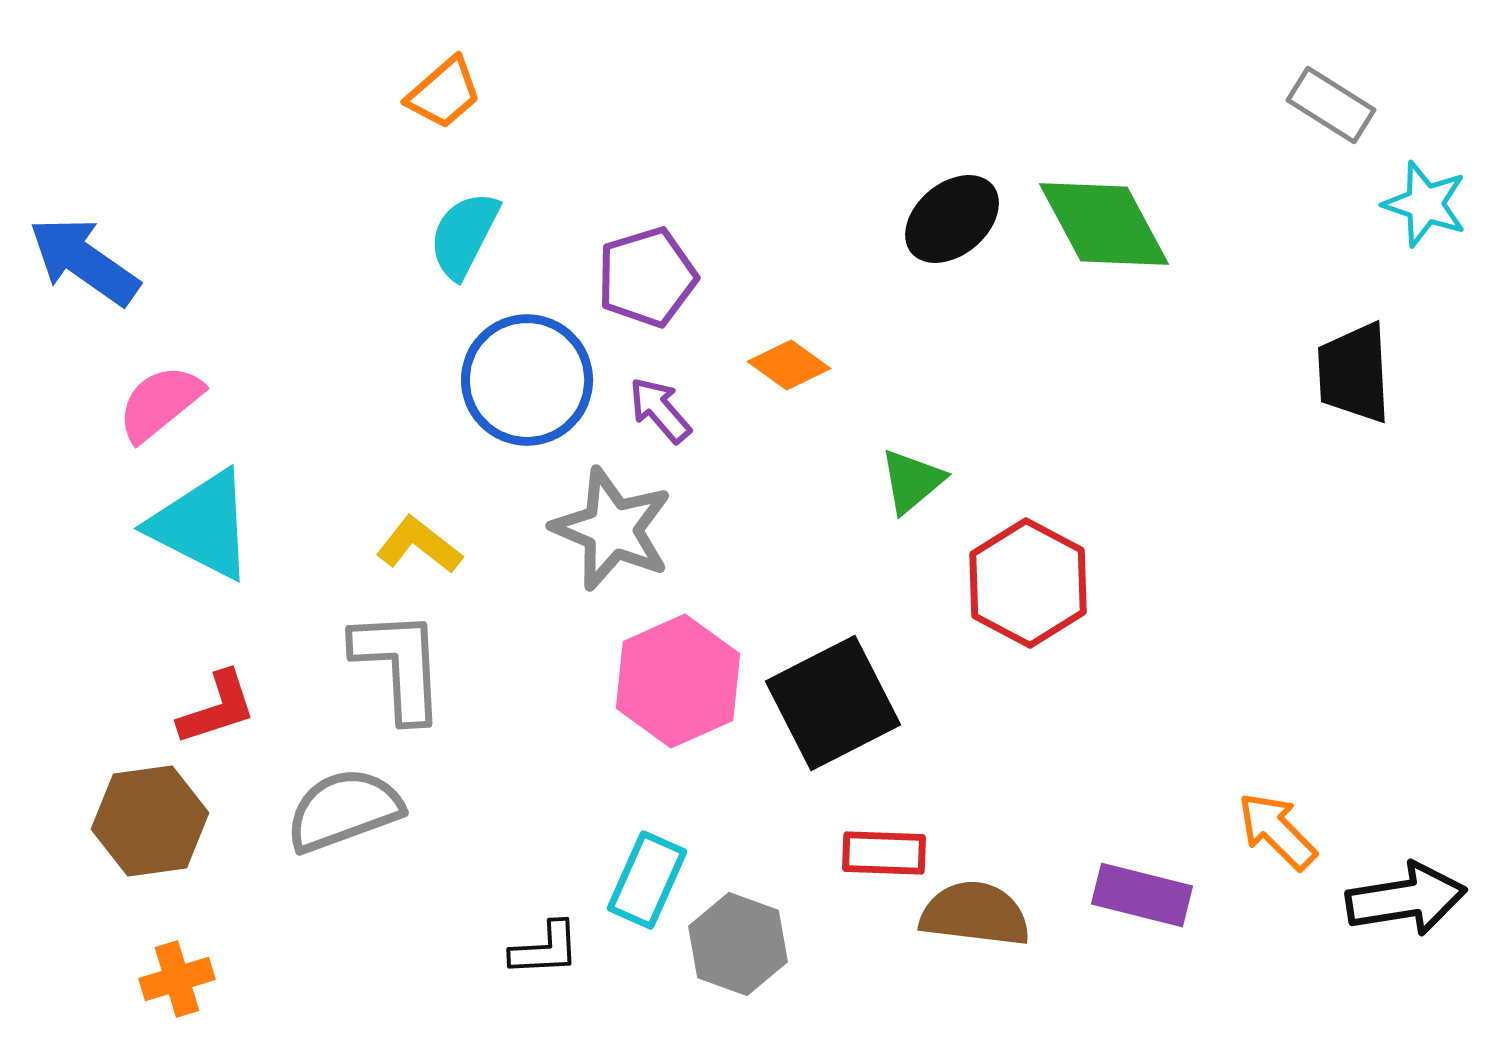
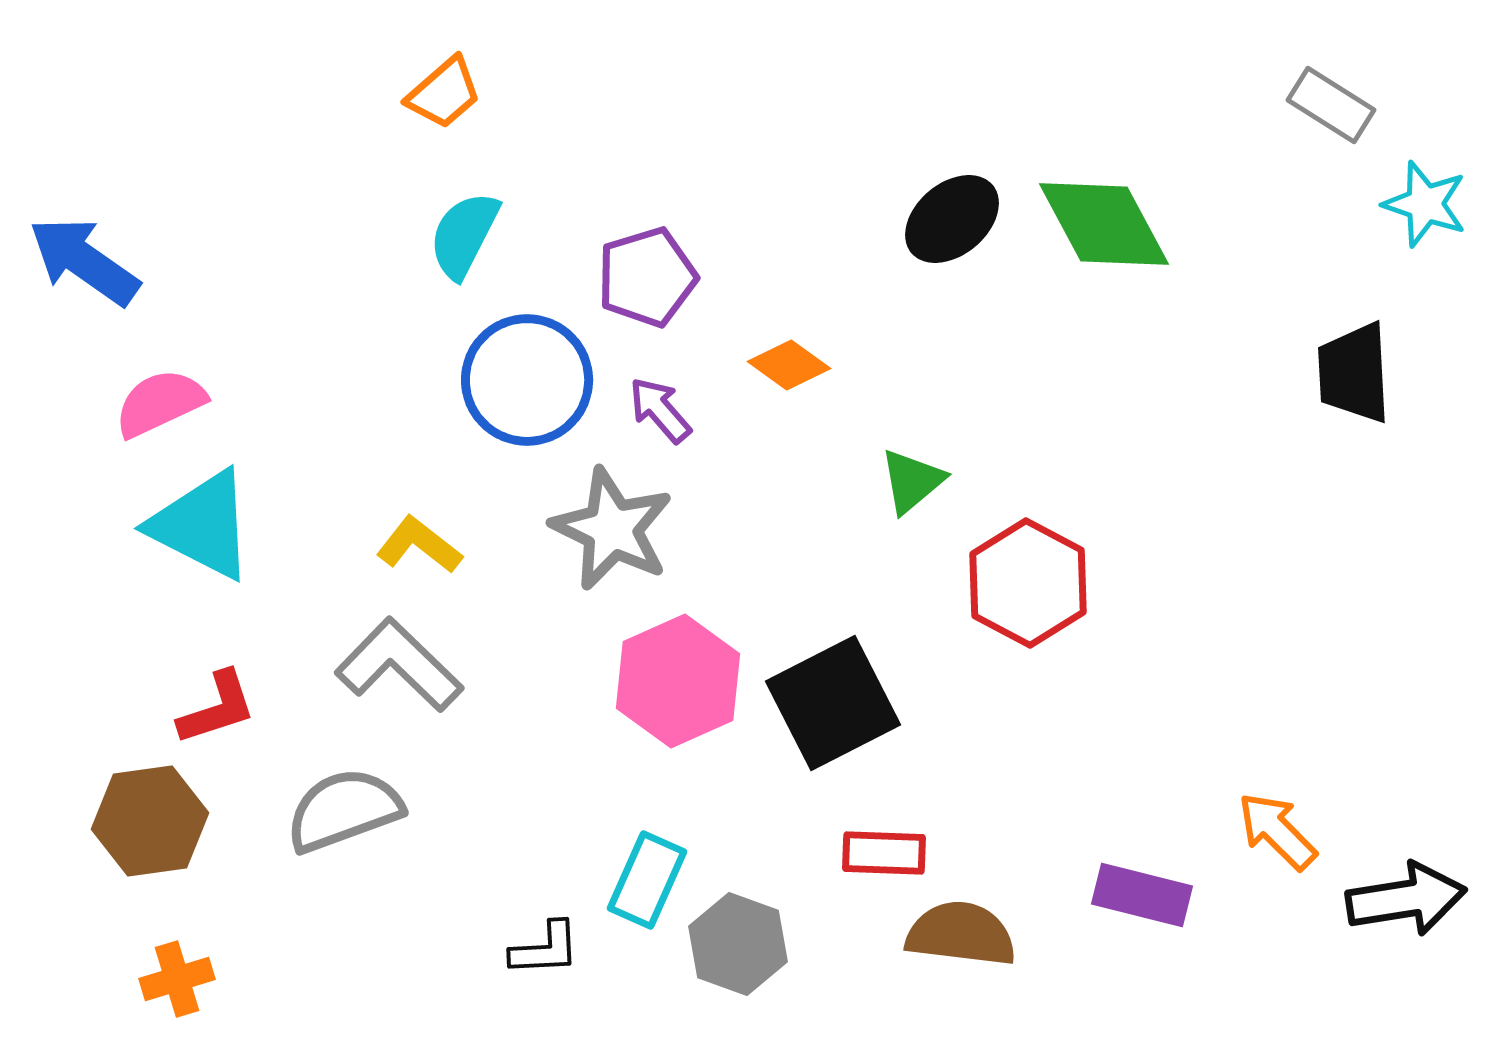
pink semicircle: rotated 14 degrees clockwise
gray star: rotated 3 degrees clockwise
gray L-shape: rotated 43 degrees counterclockwise
brown semicircle: moved 14 px left, 20 px down
